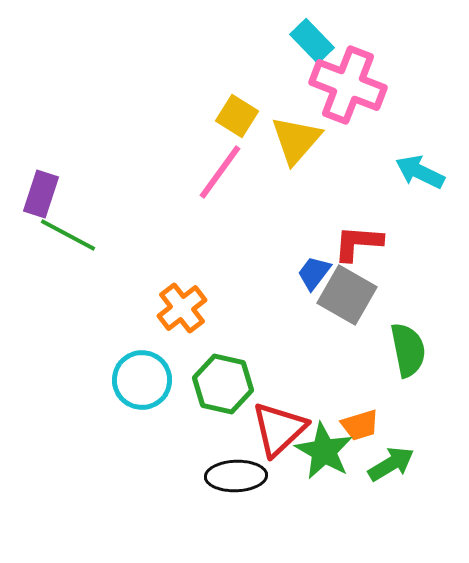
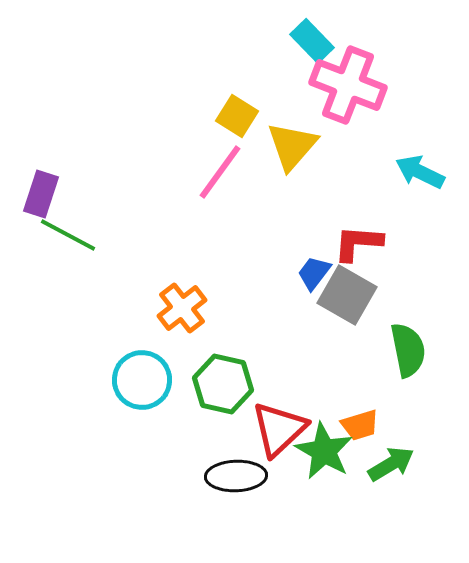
yellow triangle: moved 4 px left, 6 px down
